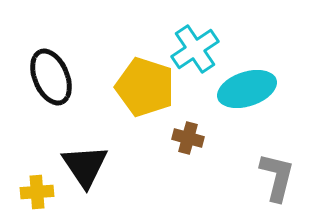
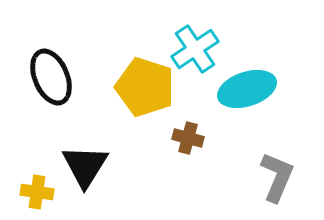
black triangle: rotated 6 degrees clockwise
gray L-shape: rotated 9 degrees clockwise
yellow cross: rotated 12 degrees clockwise
